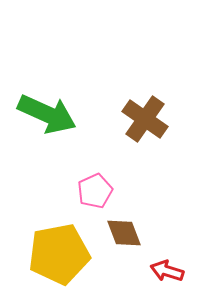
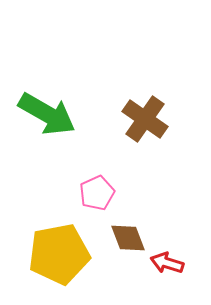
green arrow: rotated 6 degrees clockwise
pink pentagon: moved 2 px right, 2 px down
brown diamond: moved 4 px right, 5 px down
red arrow: moved 8 px up
